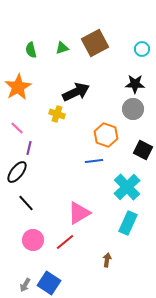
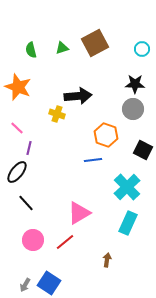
orange star: rotated 20 degrees counterclockwise
black arrow: moved 2 px right, 4 px down; rotated 20 degrees clockwise
blue line: moved 1 px left, 1 px up
